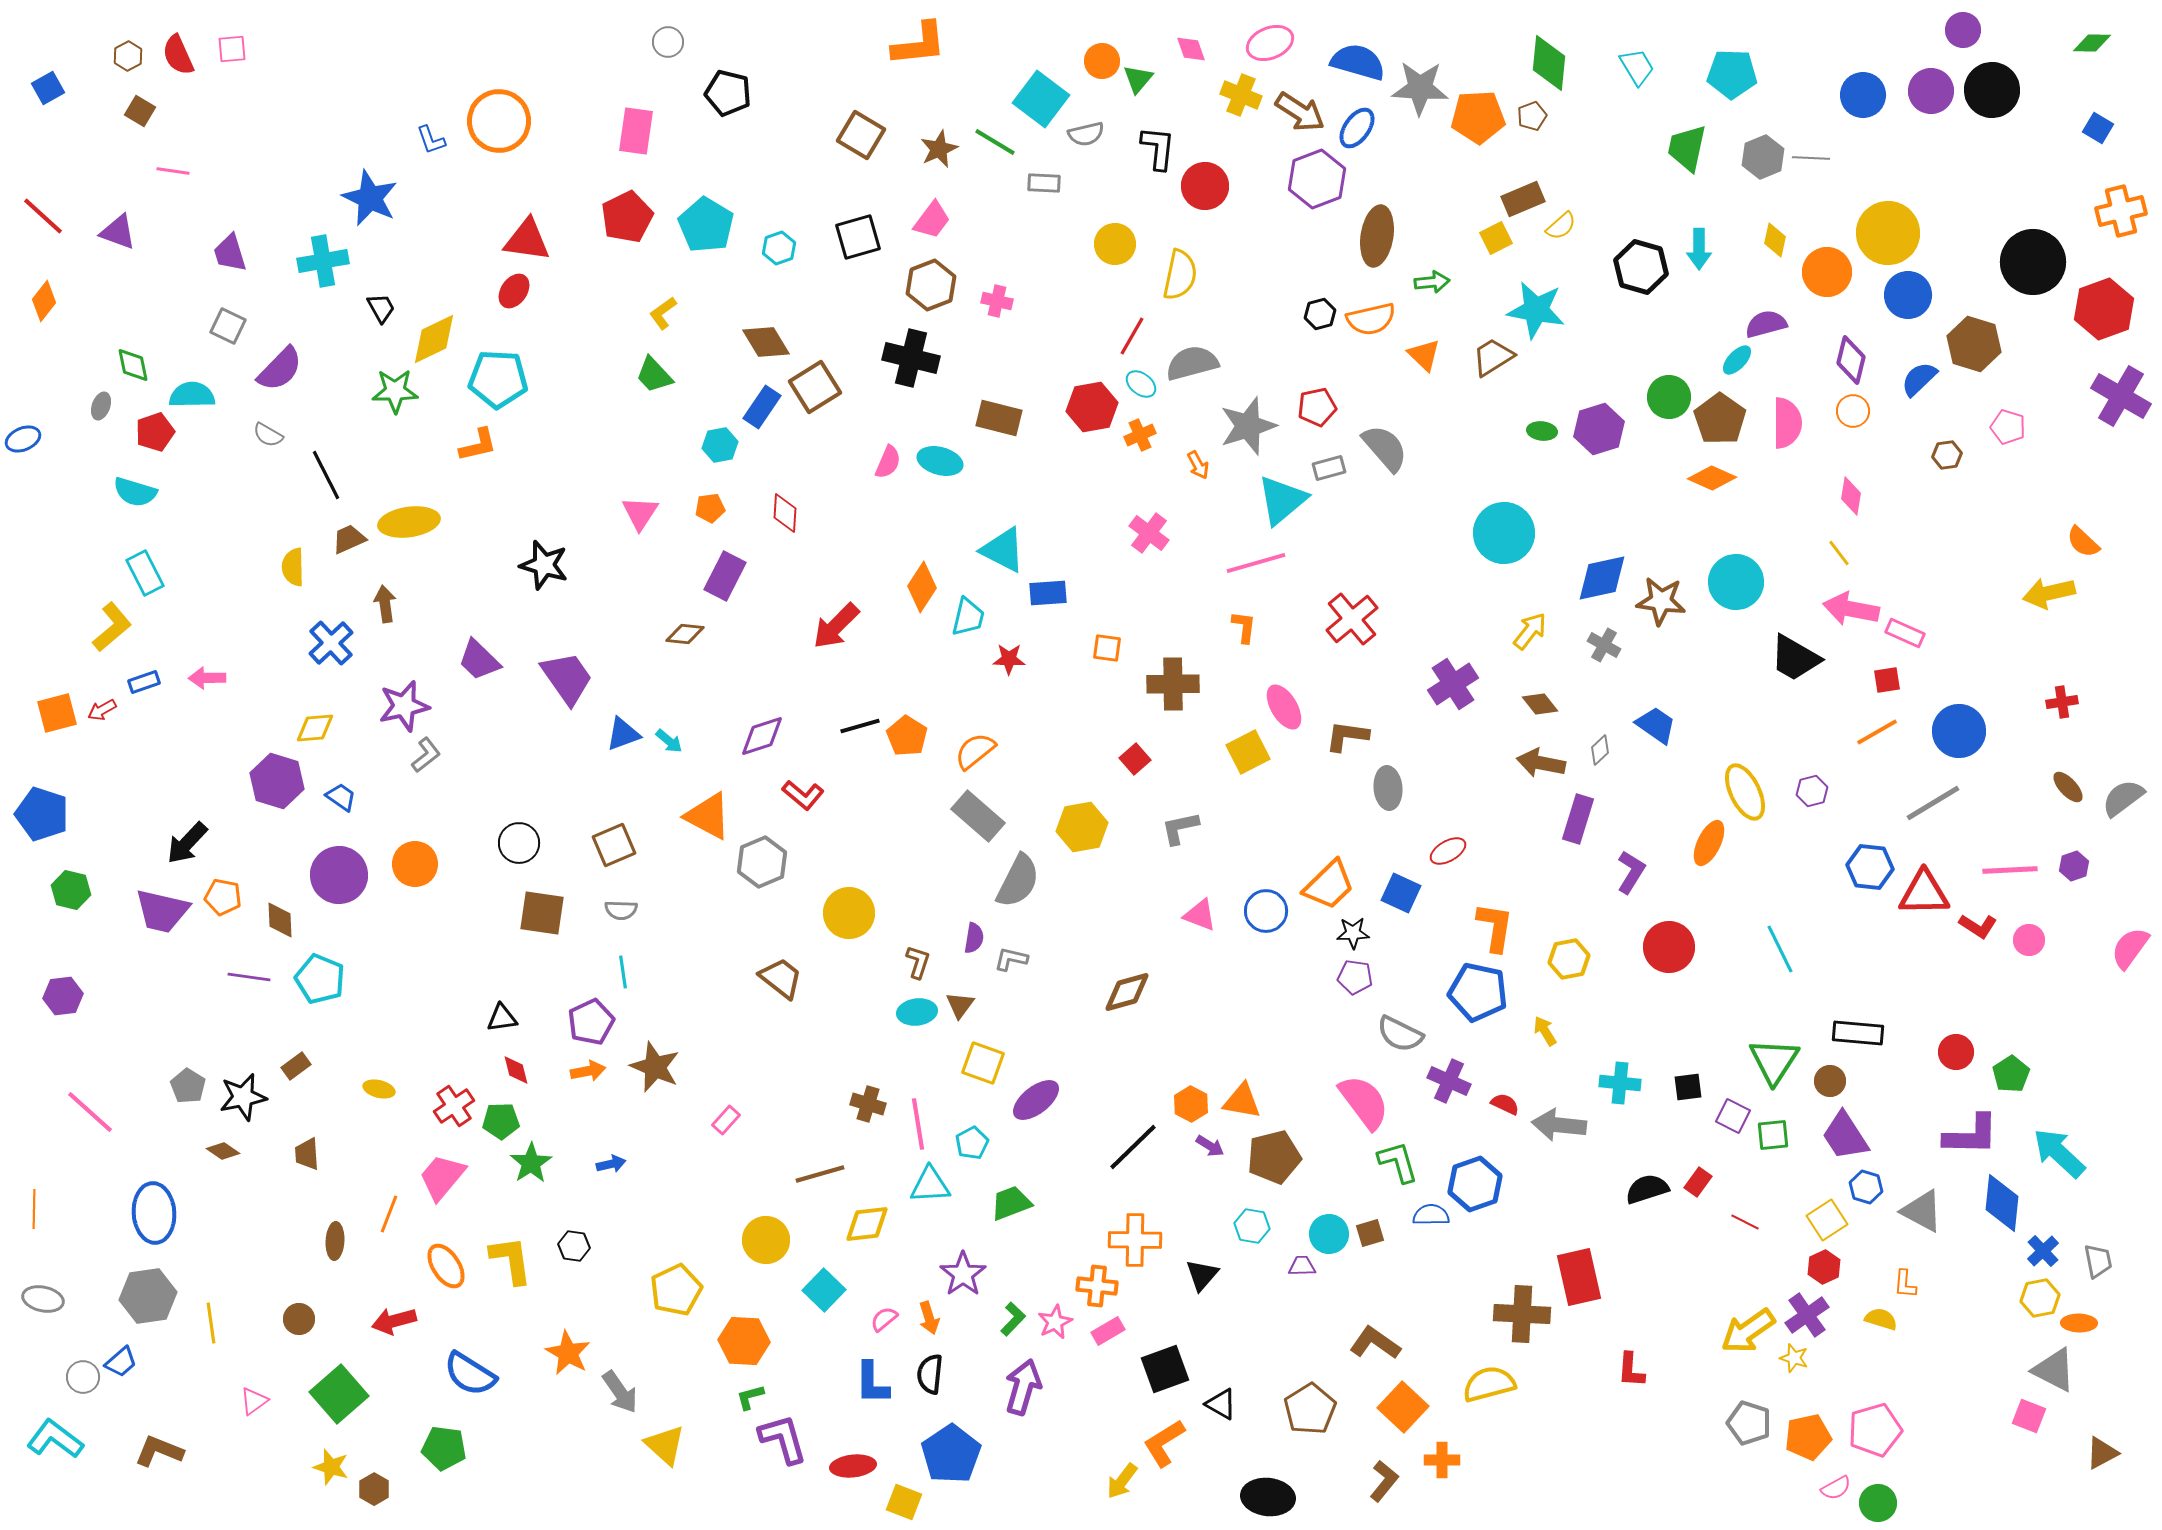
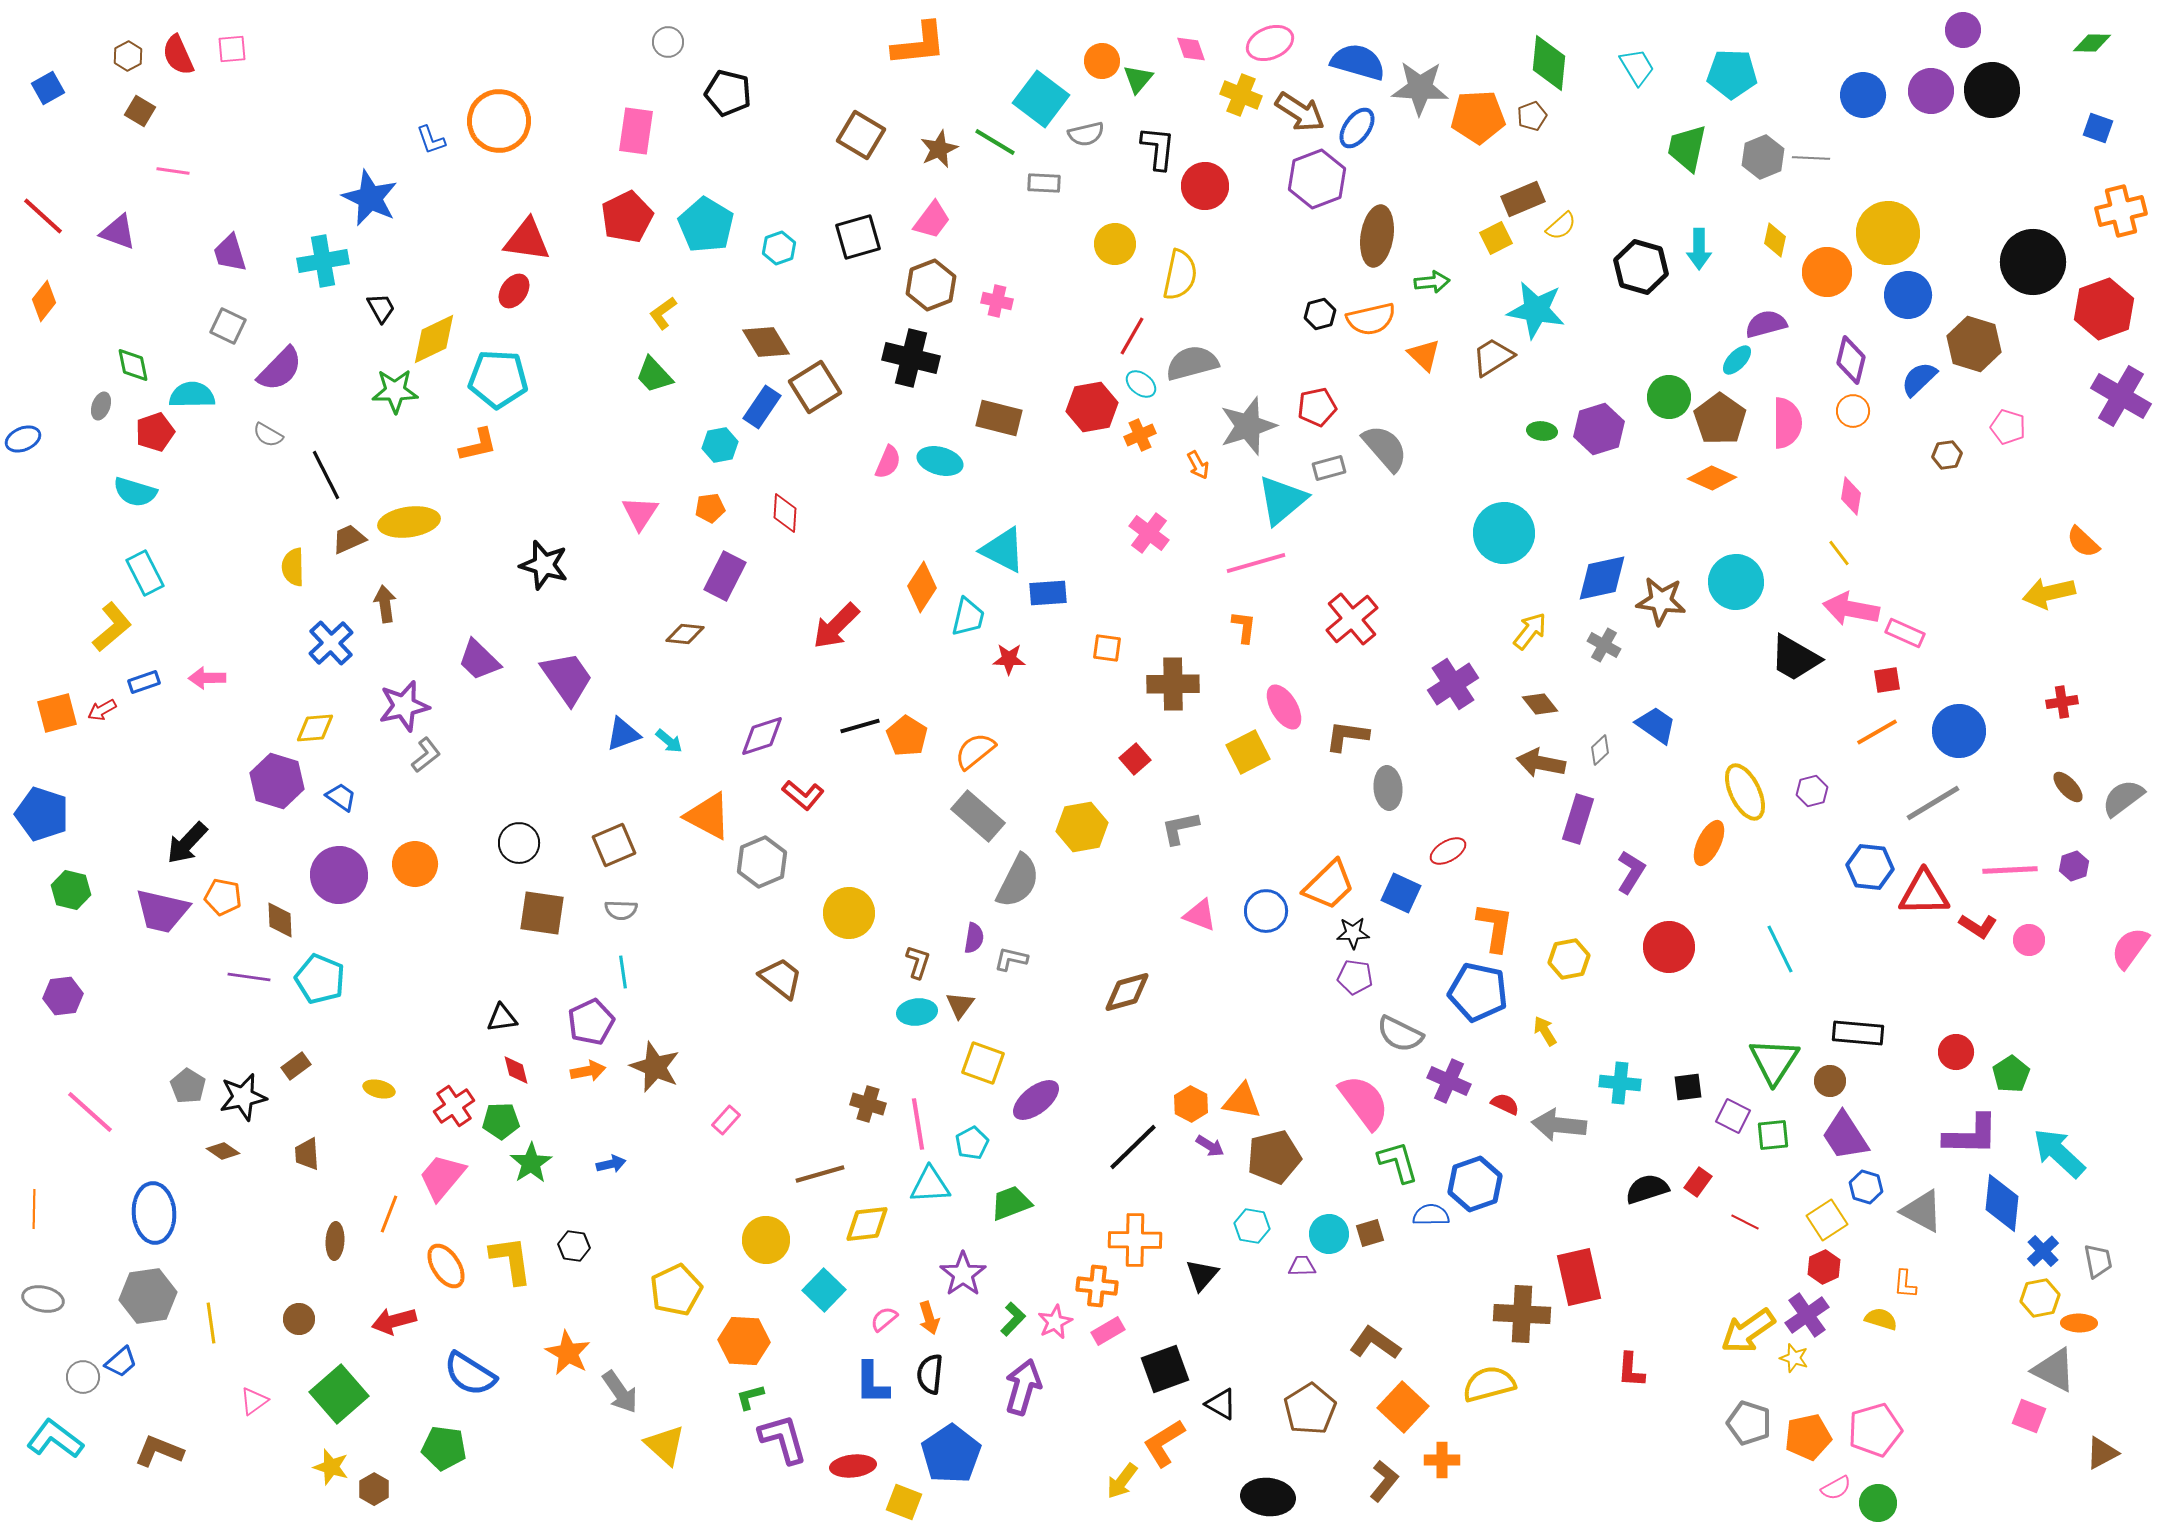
blue square at (2098, 128): rotated 12 degrees counterclockwise
